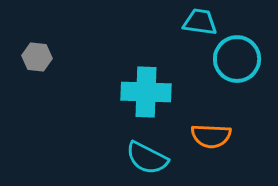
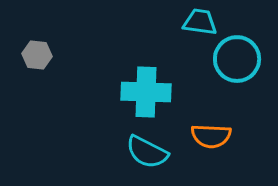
gray hexagon: moved 2 px up
cyan semicircle: moved 6 px up
